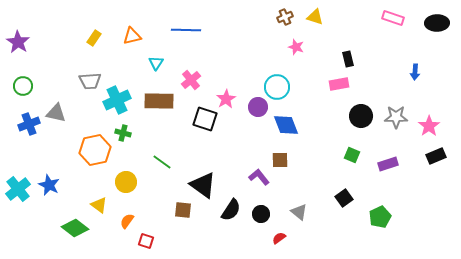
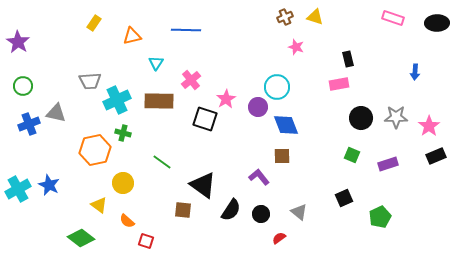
yellow rectangle at (94, 38): moved 15 px up
black circle at (361, 116): moved 2 px down
brown square at (280, 160): moved 2 px right, 4 px up
yellow circle at (126, 182): moved 3 px left, 1 px down
cyan cross at (18, 189): rotated 10 degrees clockwise
black square at (344, 198): rotated 12 degrees clockwise
orange semicircle at (127, 221): rotated 84 degrees counterclockwise
green diamond at (75, 228): moved 6 px right, 10 px down
